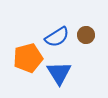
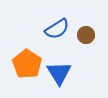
blue semicircle: moved 8 px up
orange pentagon: moved 1 px left, 6 px down; rotated 24 degrees counterclockwise
